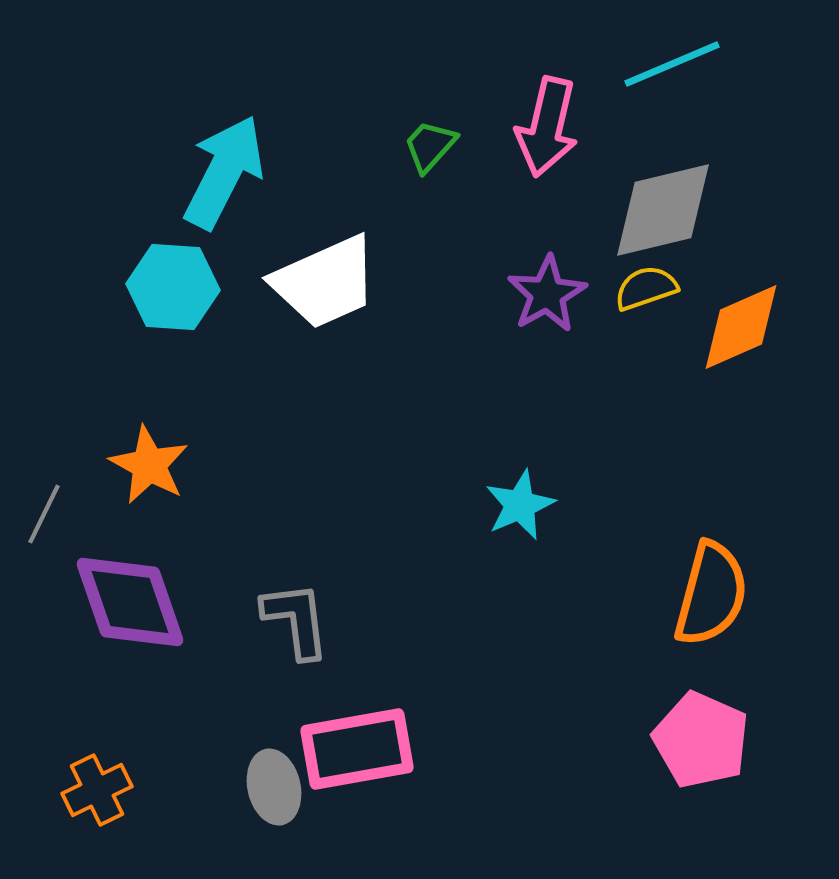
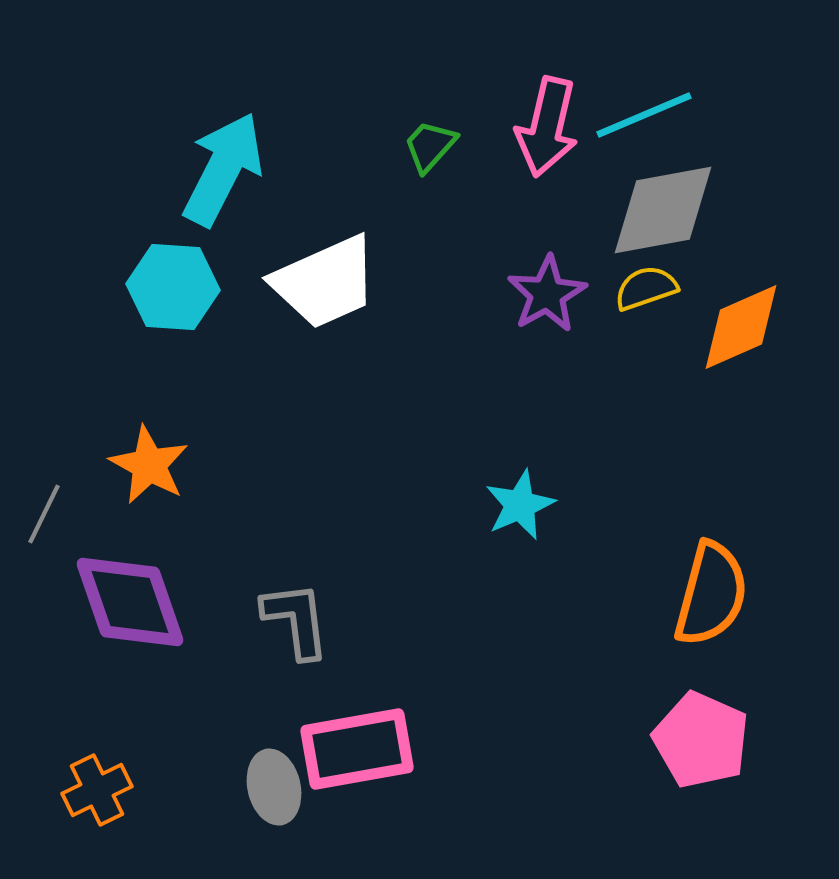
cyan line: moved 28 px left, 51 px down
cyan arrow: moved 1 px left, 3 px up
gray diamond: rotated 3 degrees clockwise
